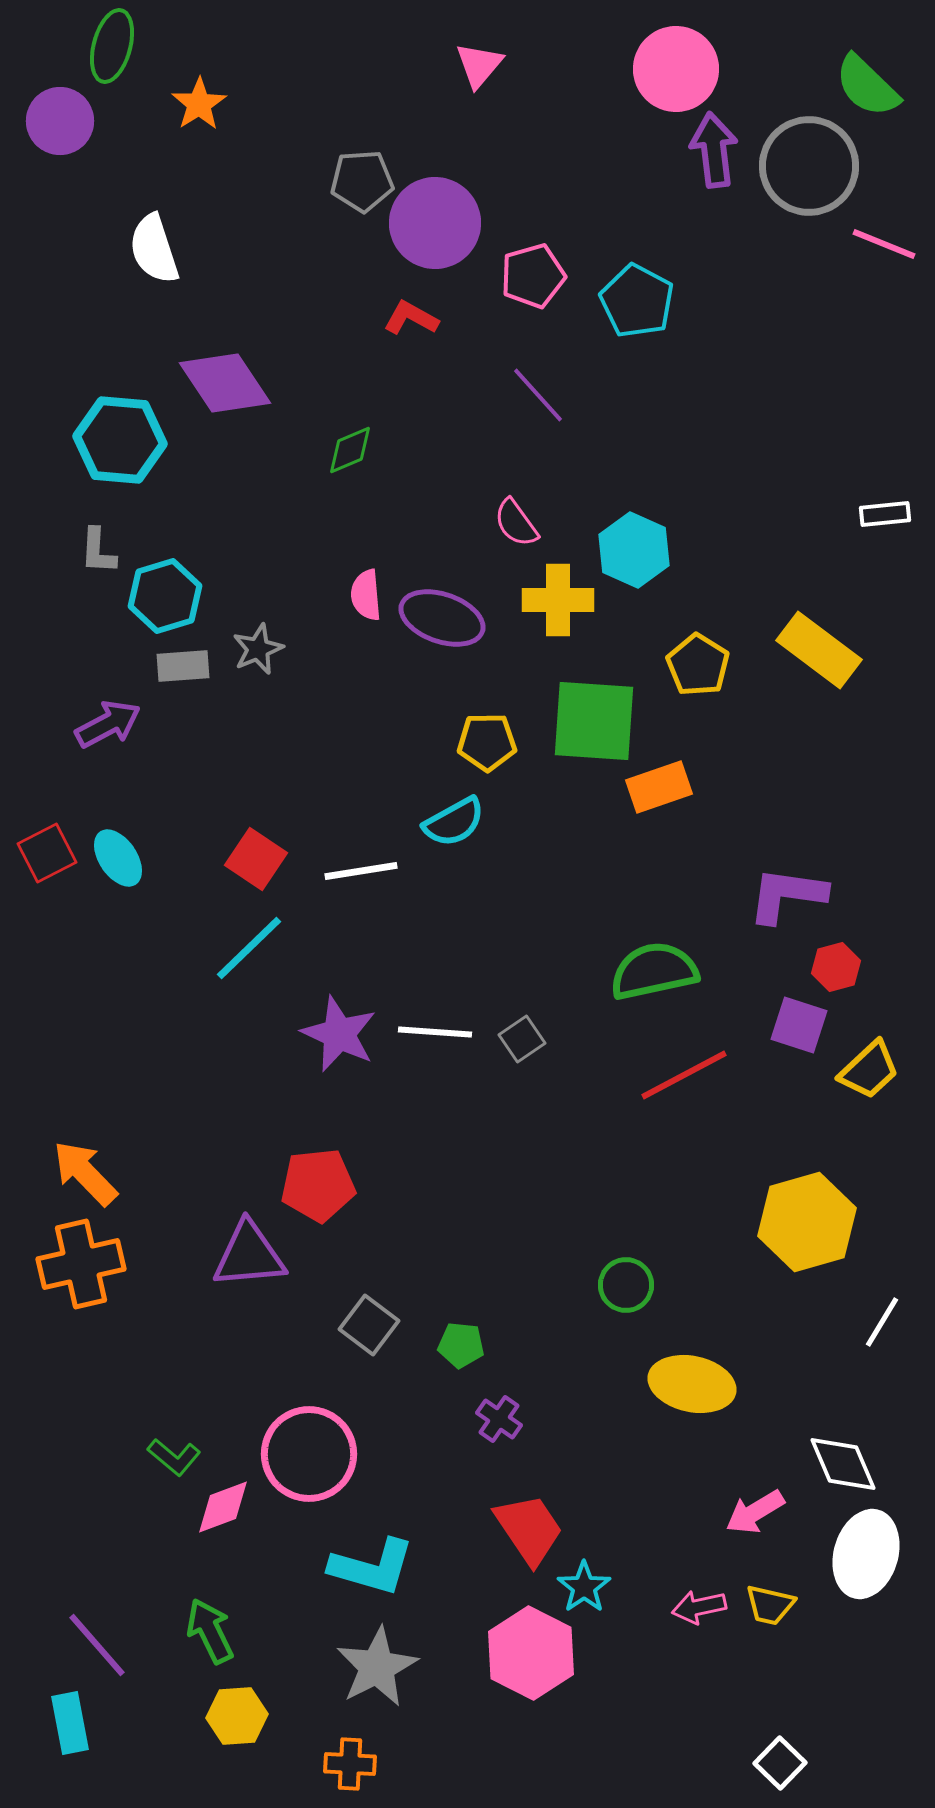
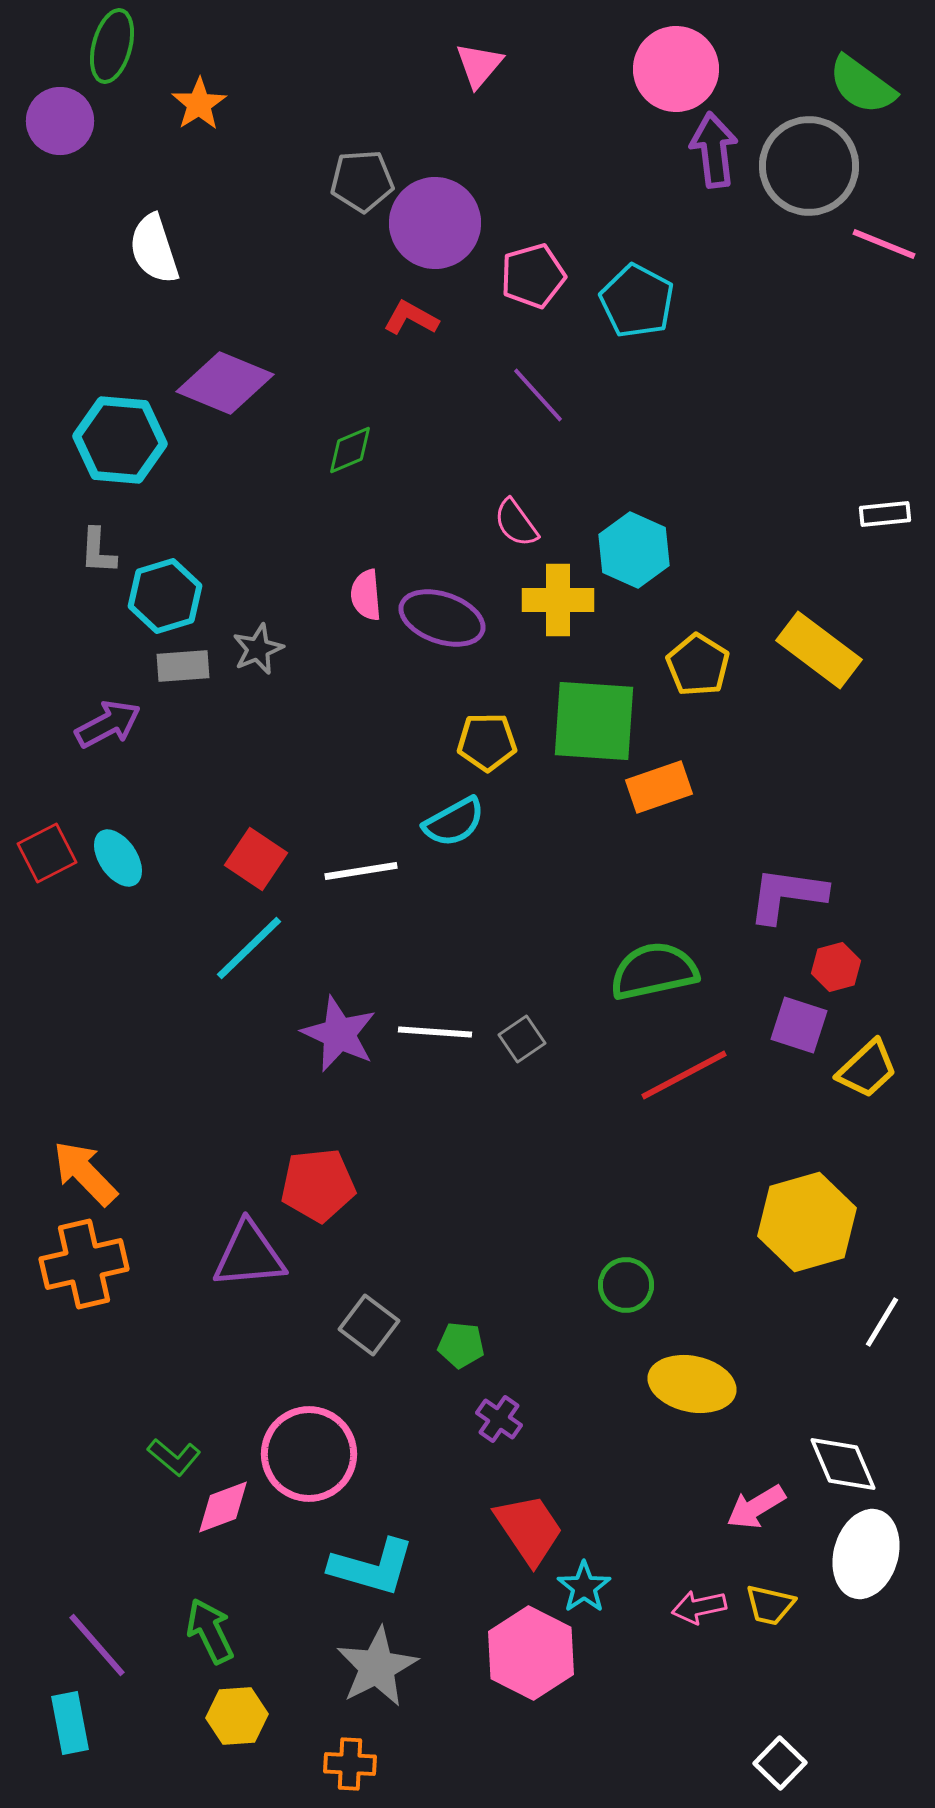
green semicircle at (867, 86): moved 5 px left, 1 px up; rotated 8 degrees counterclockwise
purple diamond at (225, 383): rotated 34 degrees counterclockwise
yellow trapezoid at (869, 1070): moved 2 px left, 1 px up
orange cross at (81, 1264): moved 3 px right
pink arrow at (755, 1512): moved 1 px right, 5 px up
